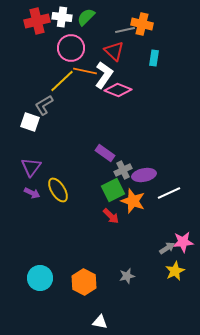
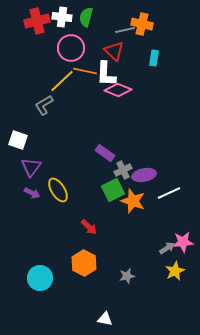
green semicircle: rotated 30 degrees counterclockwise
white L-shape: moved 2 px right, 1 px up; rotated 148 degrees clockwise
white square: moved 12 px left, 18 px down
red arrow: moved 22 px left, 11 px down
orange hexagon: moved 19 px up
white triangle: moved 5 px right, 3 px up
